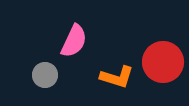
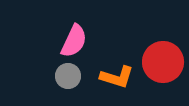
gray circle: moved 23 px right, 1 px down
